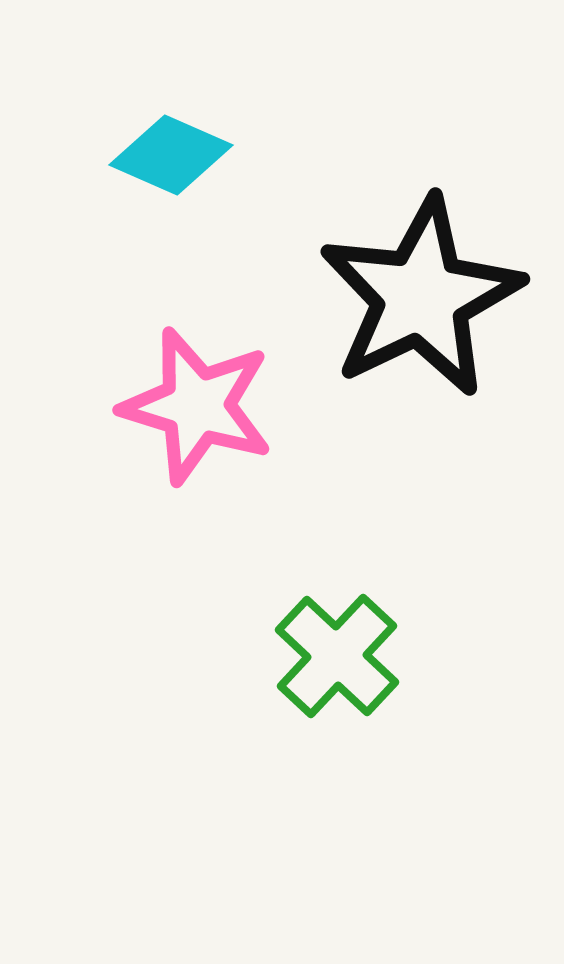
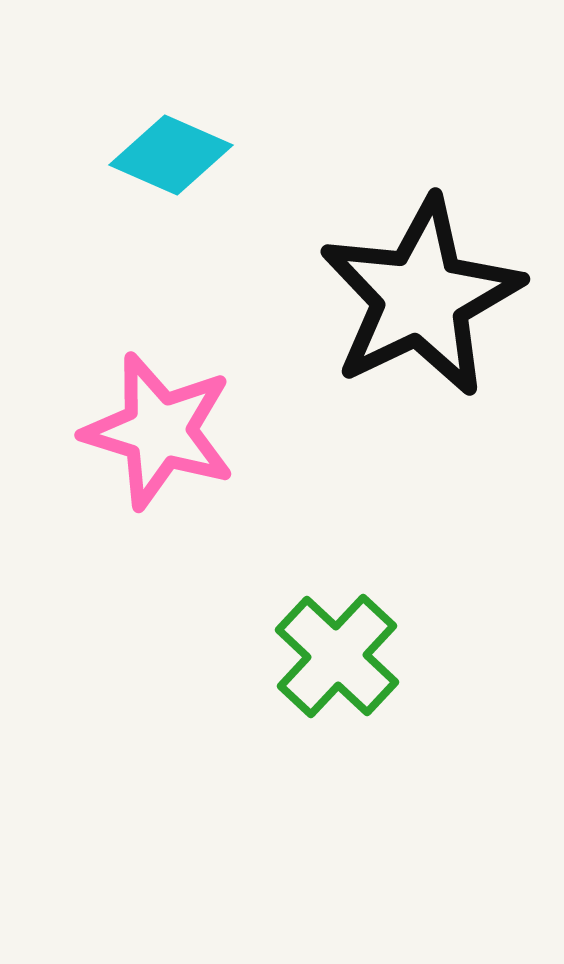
pink star: moved 38 px left, 25 px down
